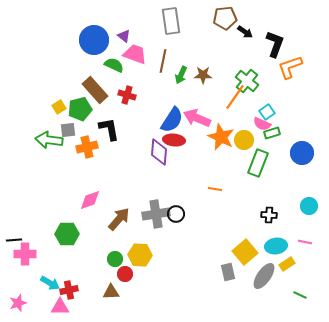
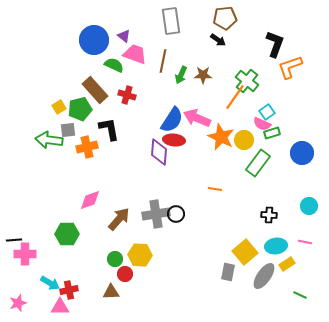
black arrow at (245, 32): moved 27 px left, 8 px down
green rectangle at (258, 163): rotated 16 degrees clockwise
gray rectangle at (228, 272): rotated 24 degrees clockwise
